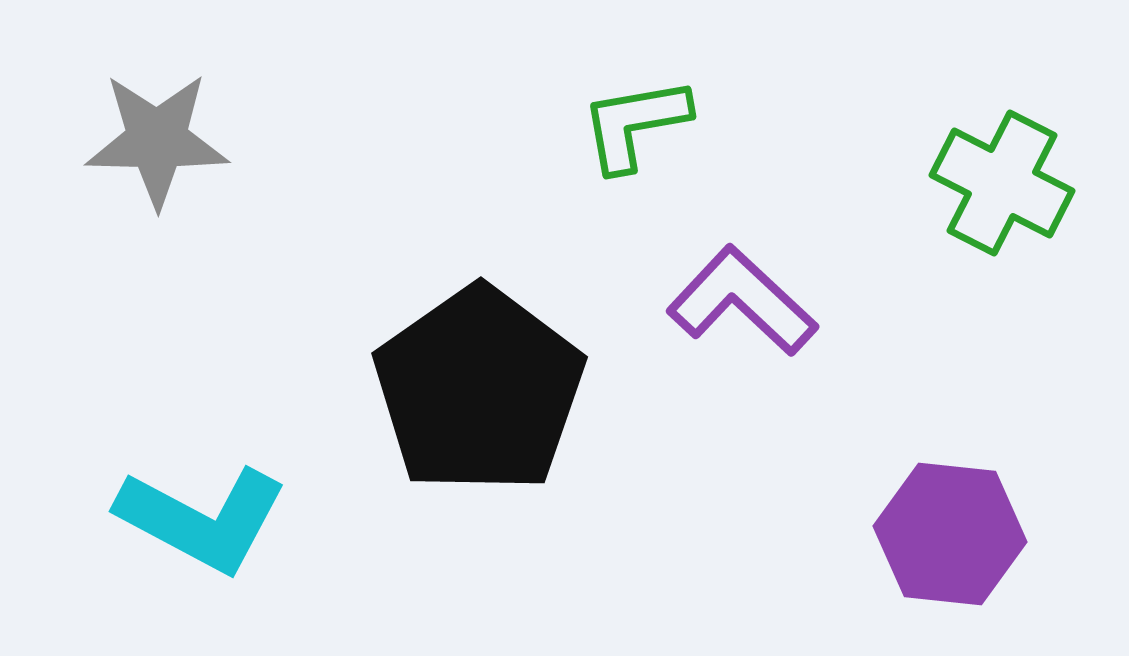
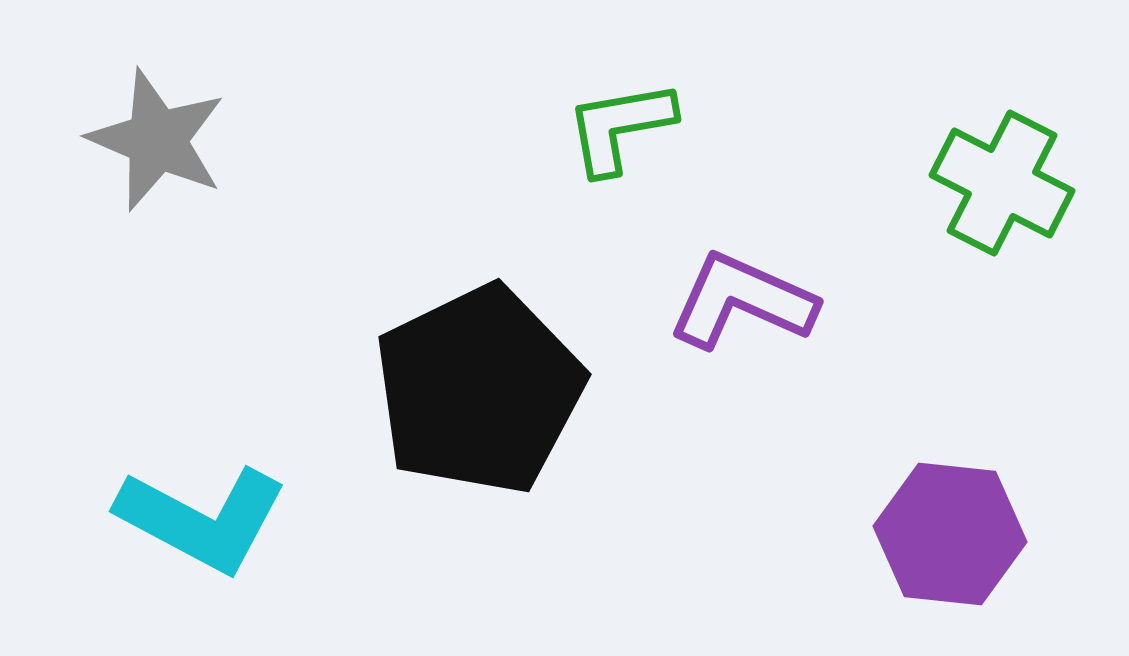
green L-shape: moved 15 px left, 3 px down
gray star: rotated 22 degrees clockwise
purple L-shape: rotated 19 degrees counterclockwise
black pentagon: rotated 9 degrees clockwise
